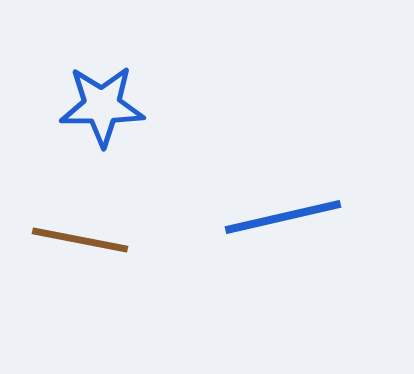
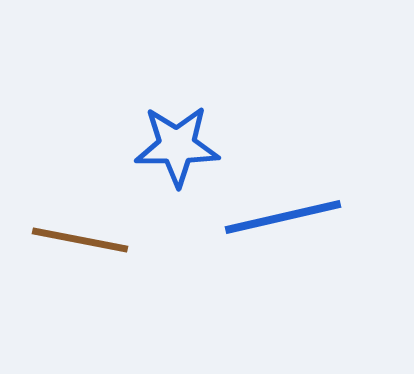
blue star: moved 75 px right, 40 px down
